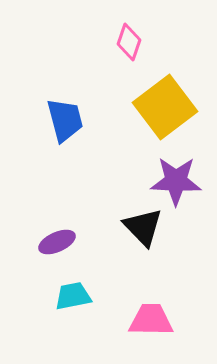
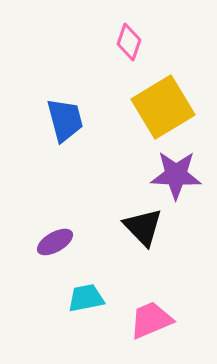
yellow square: moved 2 px left; rotated 6 degrees clockwise
purple star: moved 6 px up
purple ellipse: moved 2 px left; rotated 6 degrees counterclockwise
cyan trapezoid: moved 13 px right, 2 px down
pink trapezoid: rotated 24 degrees counterclockwise
